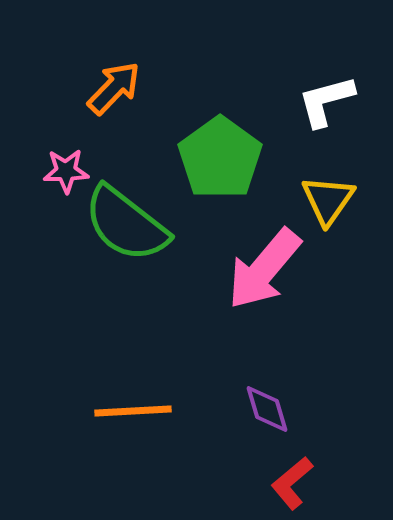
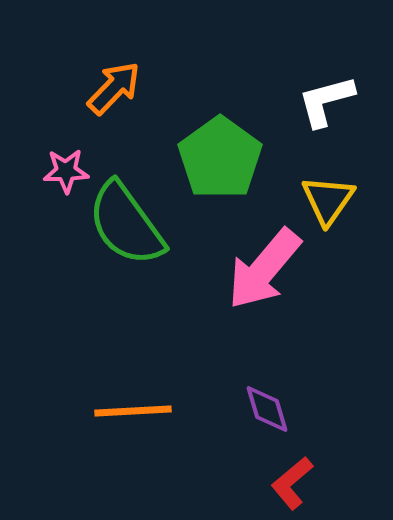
green semicircle: rotated 16 degrees clockwise
